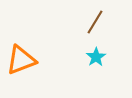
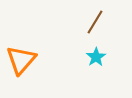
orange triangle: rotated 28 degrees counterclockwise
